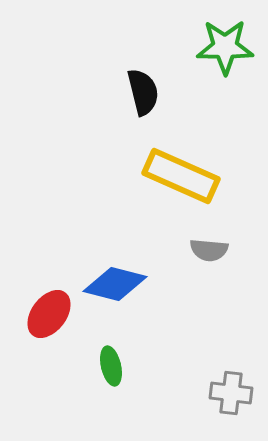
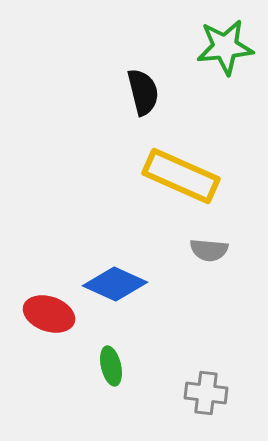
green star: rotated 6 degrees counterclockwise
blue diamond: rotated 10 degrees clockwise
red ellipse: rotated 72 degrees clockwise
gray cross: moved 25 px left
